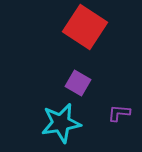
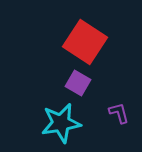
red square: moved 15 px down
purple L-shape: rotated 70 degrees clockwise
